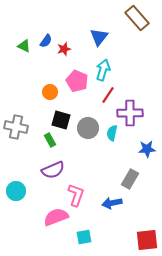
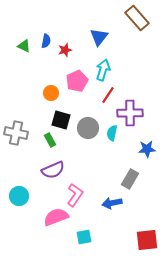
blue semicircle: rotated 24 degrees counterclockwise
red star: moved 1 px right, 1 px down
pink pentagon: rotated 25 degrees clockwise
orange circle: moved 1 px right, 1 px down
gray cross: moved 6 px down
cyan circle: moved 3 px right, 5 px down
pink L-shape: moved 1 px left; rotated 15 degrees clockwise
